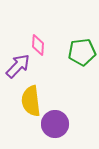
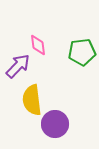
pink diamond: rotated 10 degrees counterclockwise
yellow semicircle: moved 1 px right, 1 px up
